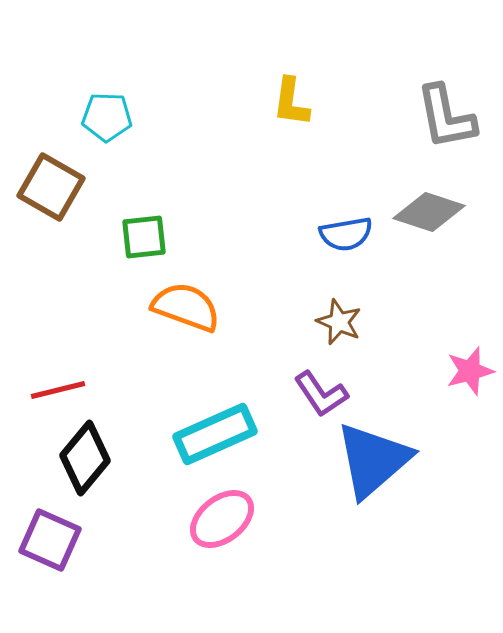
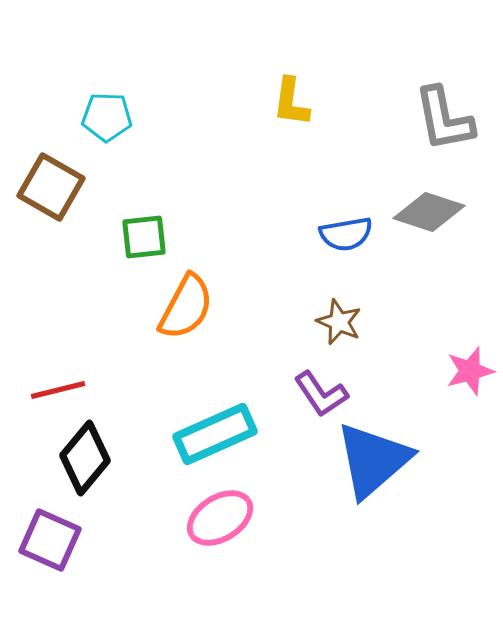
gray L-shape: moved 2 px left, 2 px down
orange semicircle: rotated 98 degrees clockwise
pink ellipse: moved 2 px left, 1 px up; rotated 6 degrees clockwise
